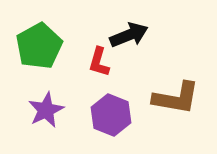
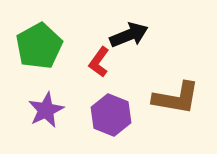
red L-shape: rotated 20 degrees clockwise
